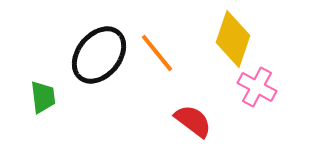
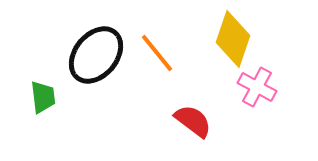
black ellipse: moved 3 px left
